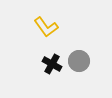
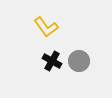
black cross: moved 3 px up
